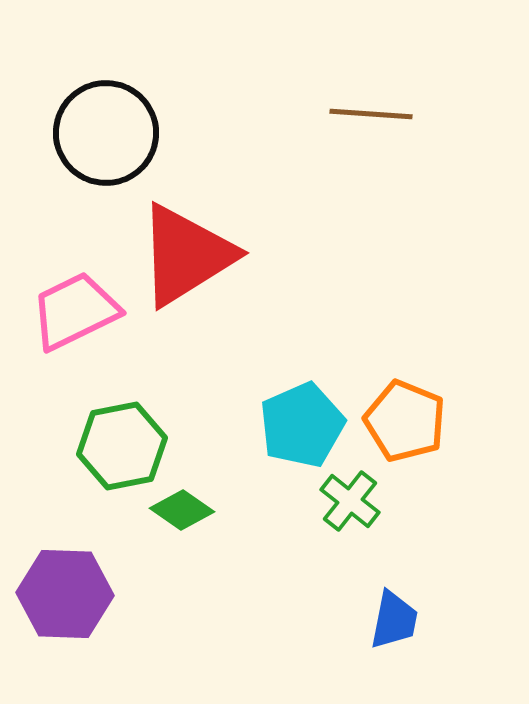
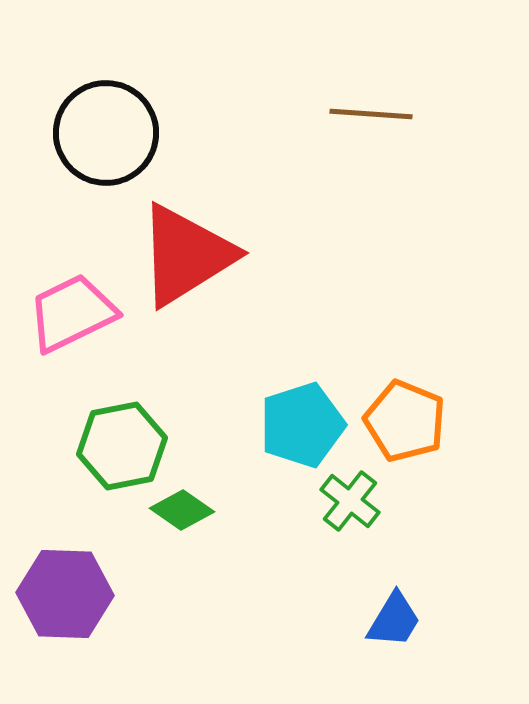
pink trapezoid: moved 3 px left, 2 px down
cyan pentagon: rotated 6 degrees clockwise
blue trapezoid: rotated 20 degrees clockwise
